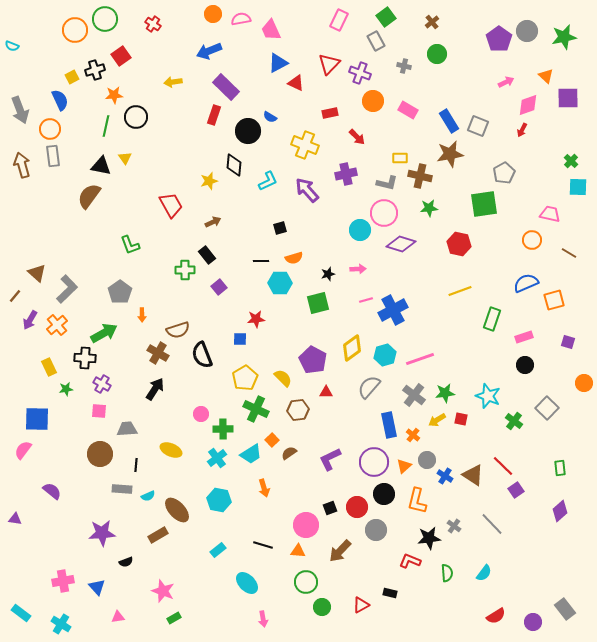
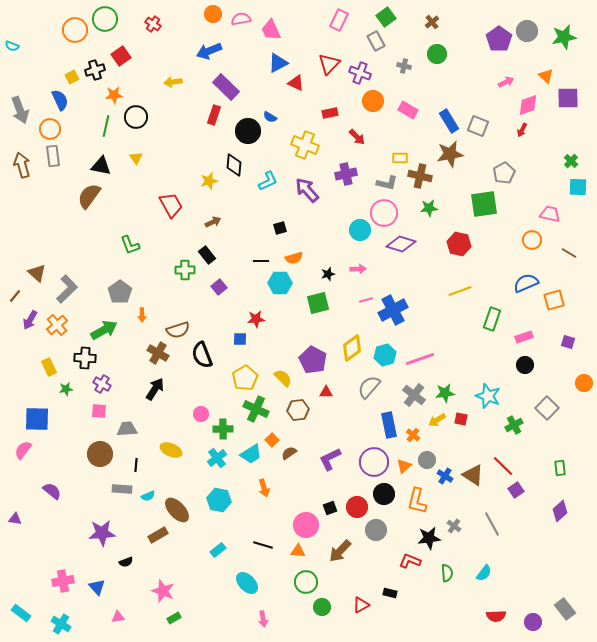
yellow triangle at (125, 158): moved 11 px right
green arrow at (104, 333): moved 3 px up
green cross at (514, 421): moved 4 px down; rotated 24 degrees clockwise
gray line at (492, 524): rotated 15 degrees clockwise
red semicircle at (496, 616): rotated 30 degrees clockwise
